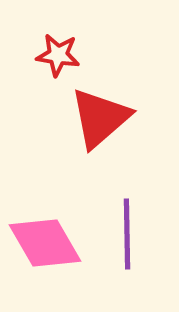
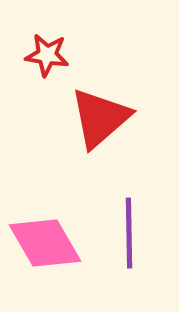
red star: moved 11 px left
purple line: moved 2 px right, 1 px up
